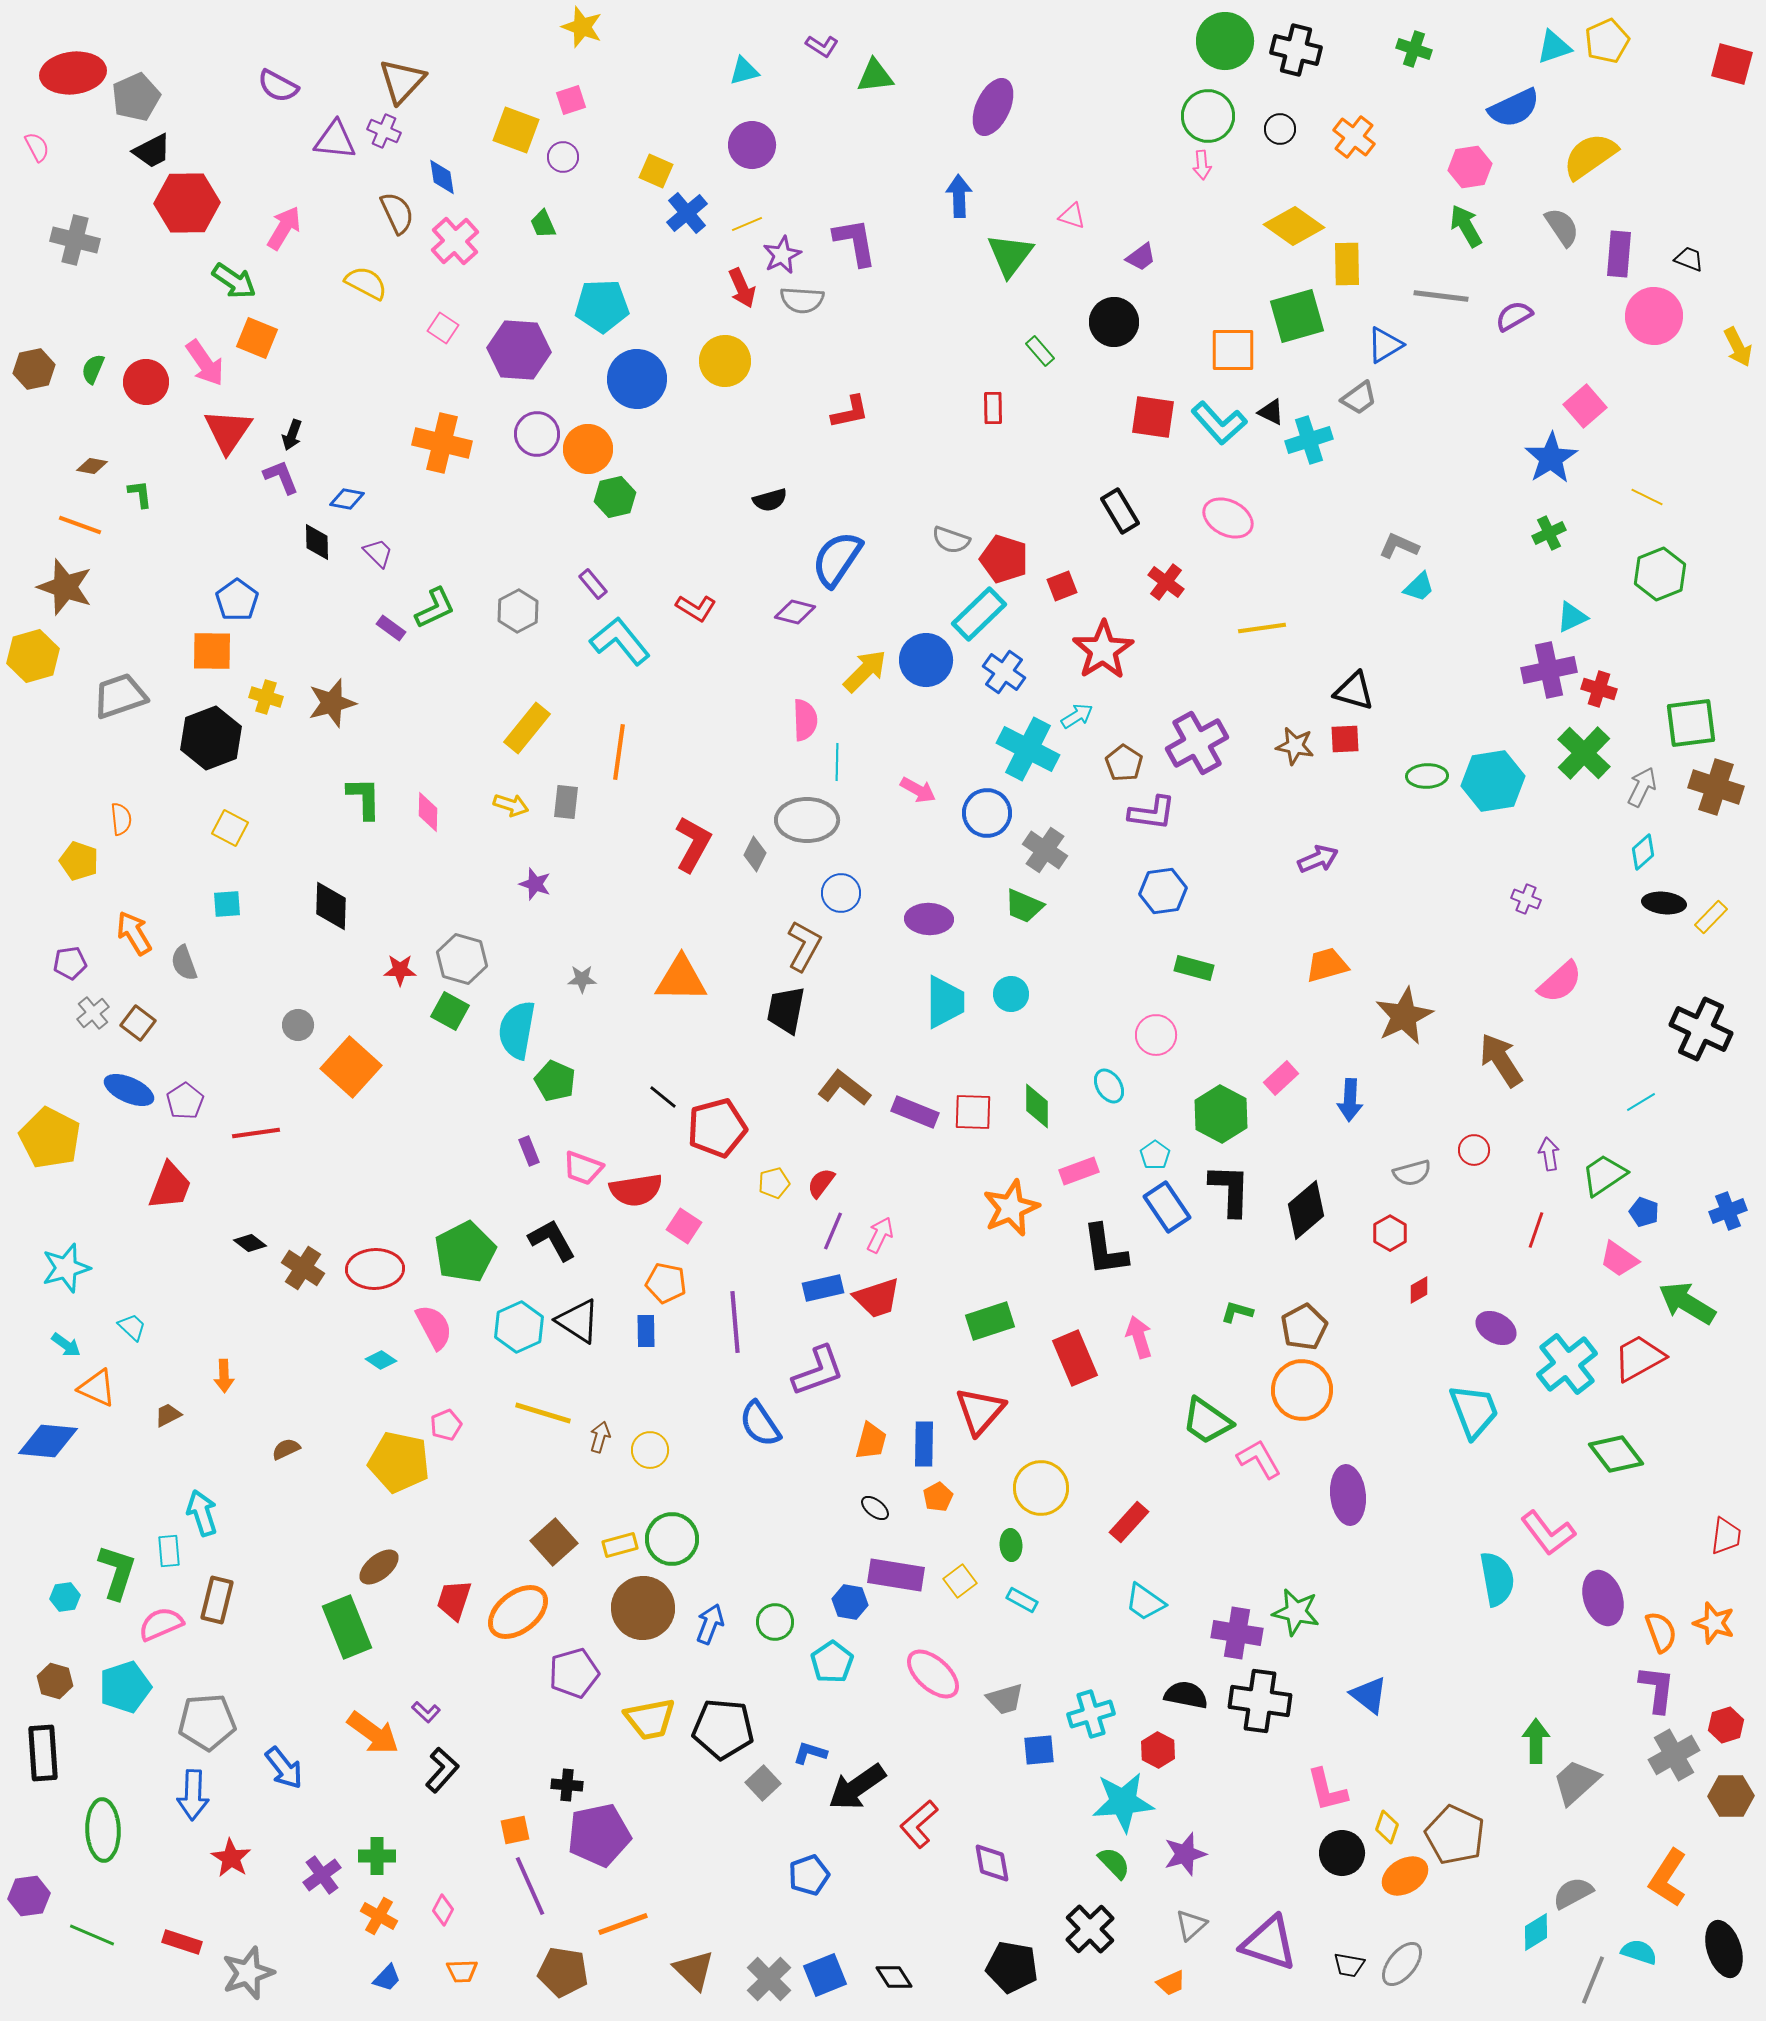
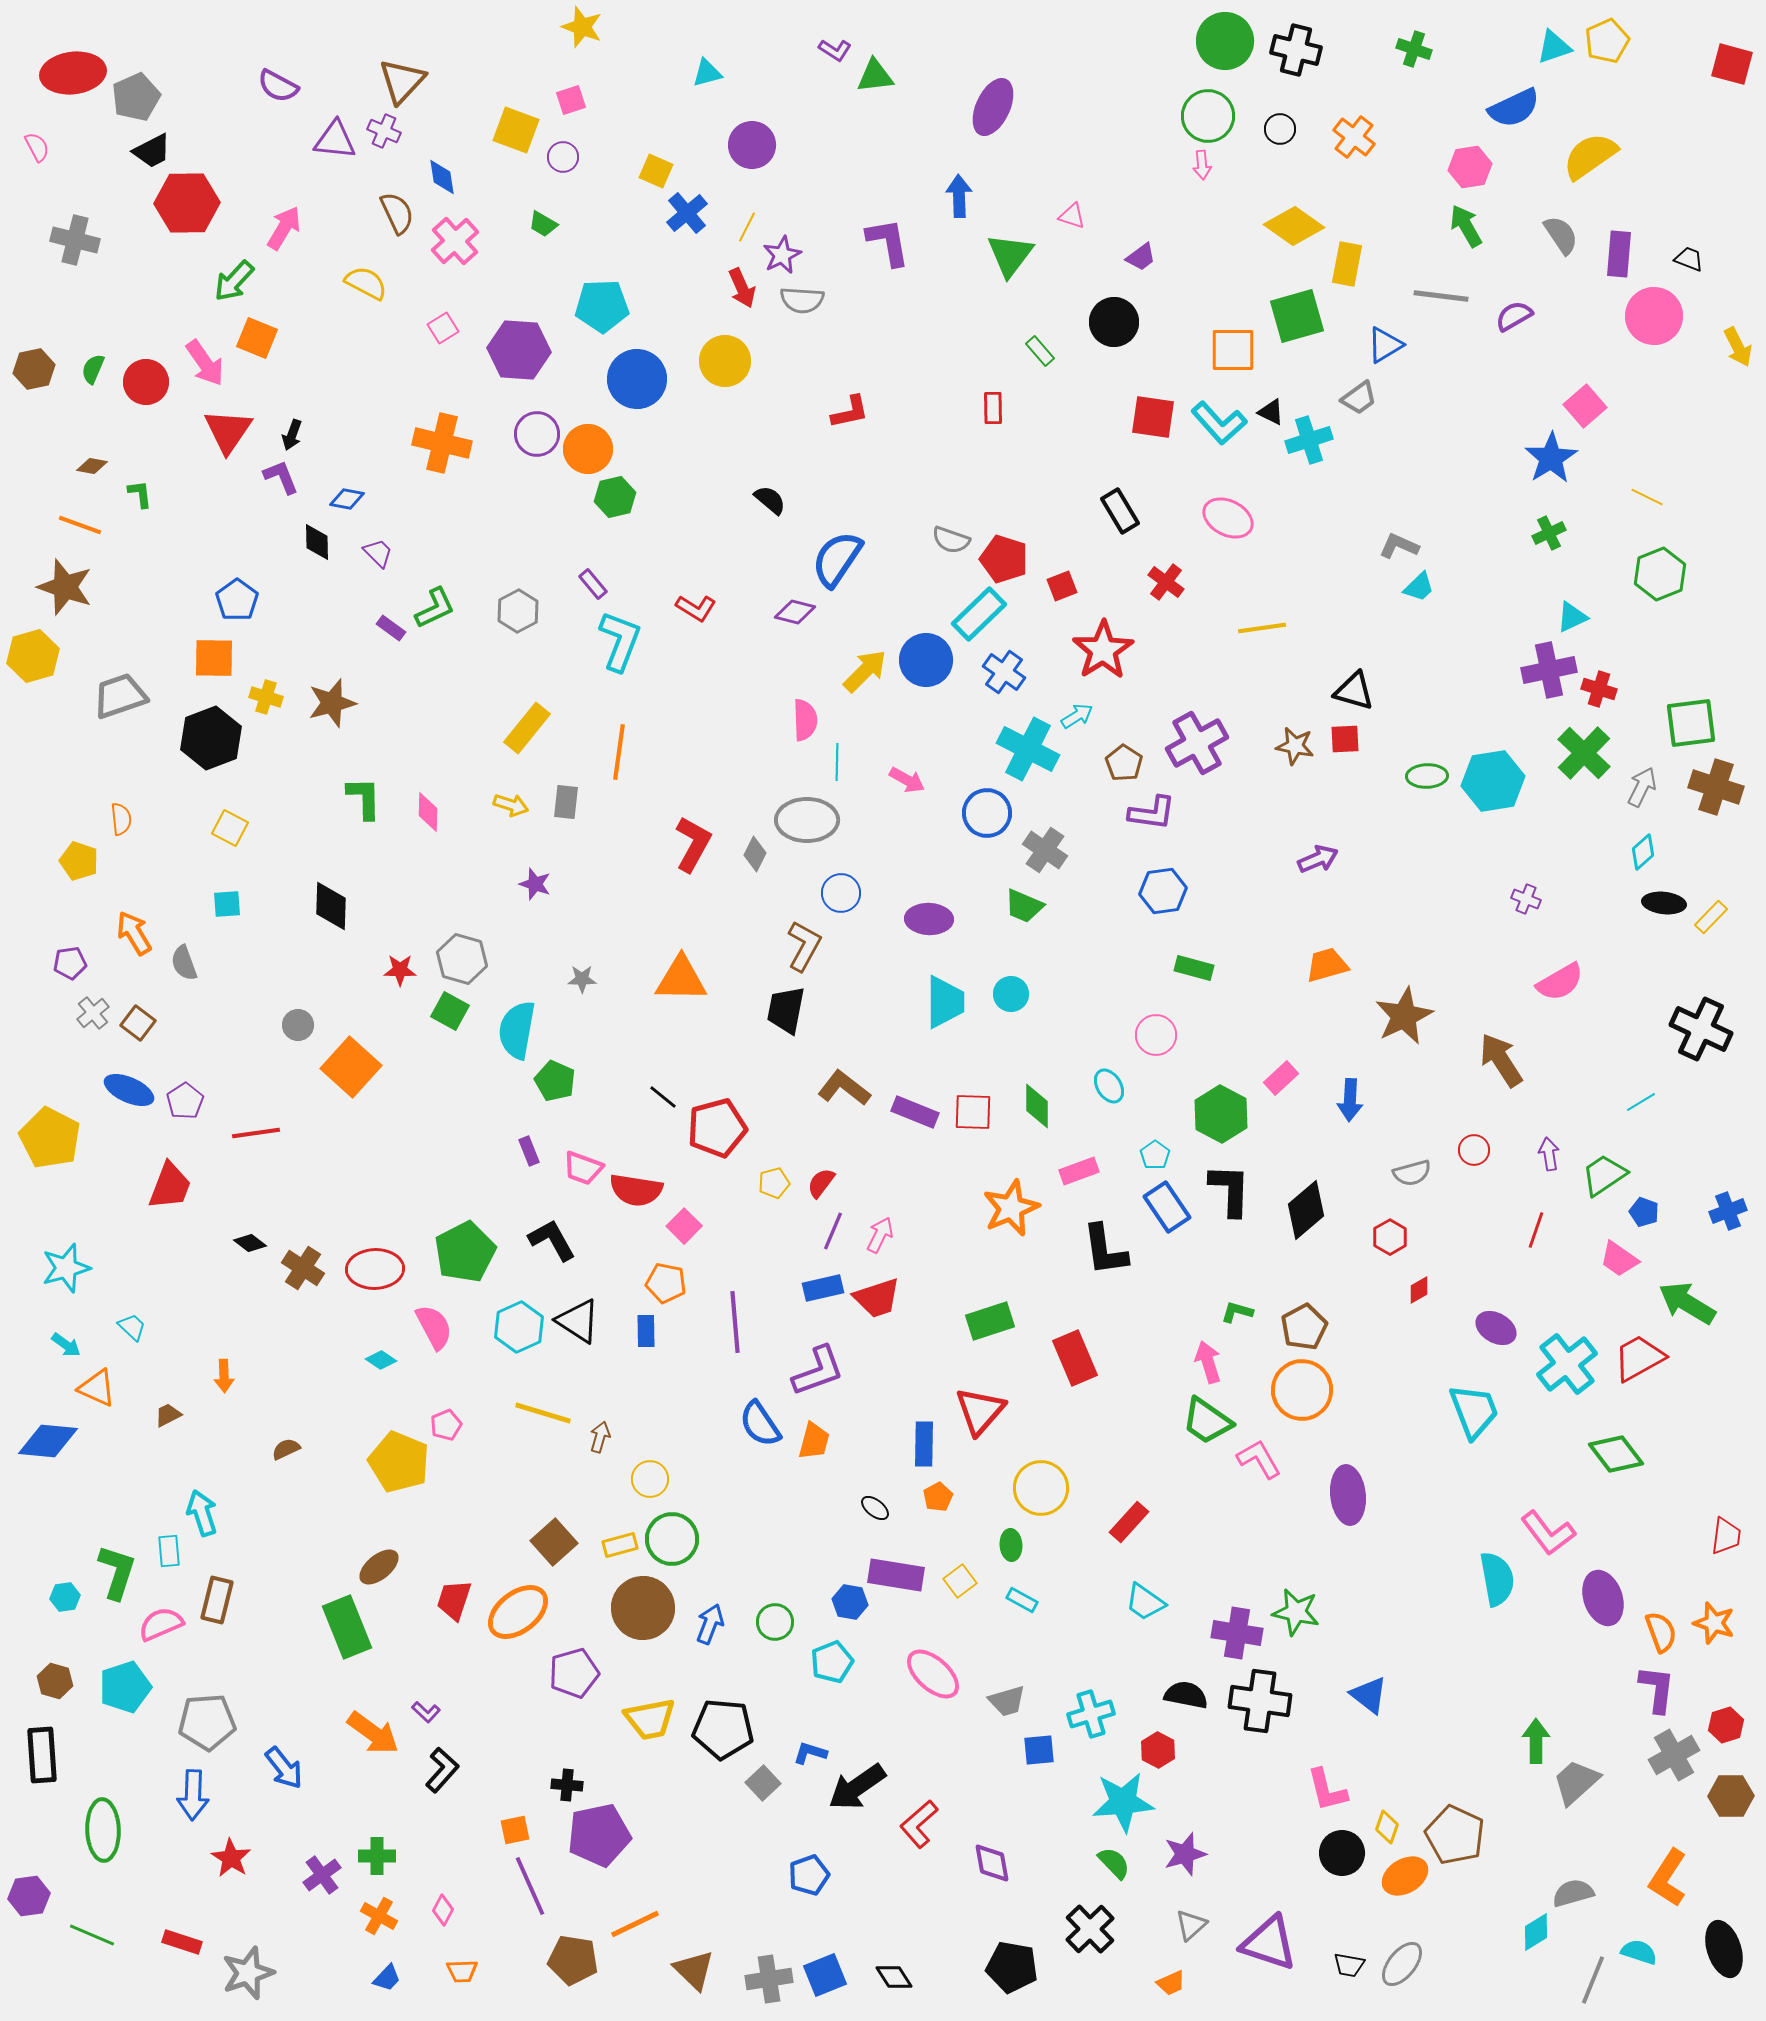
purple L-shape at (822, 46): moved 13 px right, 4 px down
cyan triangle at (744, 71): moved 37 px left, 2 px down
green trapezoid at (543, 224): rotated 36 degrees counterclockwise
yellow line at (747, 224): moved 3 px down; rotated 40 degrees counterclockwise
gray semicircle at (1562, 227): moved 1 px left, 8 px down
purple L-shape at (855, 242): moved 33 px right
yellow rectangle at (1347, 264): rotated 12 degrees clockwise
green arrow at (234, 281): rotated 99 degrees clockwise
pink square at (443, 328): rotated 24 degrees clockwise
black semicircle at (770, 500): rotated 124 degrees counterclockwise
cyan L-shape at (620, 641): rotated 60 degrees clockwise
orange square at (212, 651): moved 2 px right, 7 px down
pink arrow at (918, 790): moved 11 px left, 10 px up
pink semicircle at (1560, 982): rotated 12 degrees clockwise
red semicircle at (636, 1190): rotated 18 degrees clockwise
pink square at (684, 1226): rotated 12 degrees clockwise
red hexagon at (1390, 1233): moved 4 px down
pink arrow at (1139, 1337): moved 69 px right, 25 px down
orange trapezoid at (871, 1441): moved 57 px left
yellow circle at (650, 1450): moved 29 px down
yellow pentagon at (399, 1462): rotated 10 degrees clockwise
cyan pentagon at (832, 1662): rotated 12 degrees clockwise
gray trapezoid at (1005, 1699): moved 2 px right, 2 px down
black rectangle at (43, 1753): moved 1 px left, 2 px down
gray semicircle at (1573, 1893): rotated 12 degrees clockwise
orange line at (623, 1924): moved 12 px right; rotated 6 degrees counterclockwise
brown pentagon at (563, 1972): moved 10 px right, 12 px up
gray cross at (769, 1979): rotated 36 degrees clockwise
